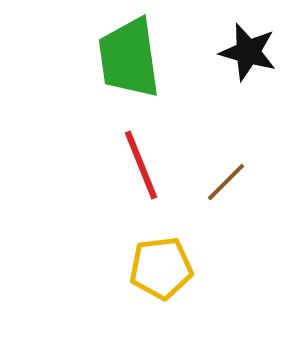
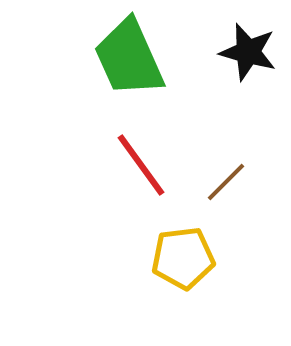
green trapezoid: rotated 16 degrees counterclockwise
red line: rotated 14 degrees counterclockwise
yellow pentagon: moved 22 px right, 10 px up
